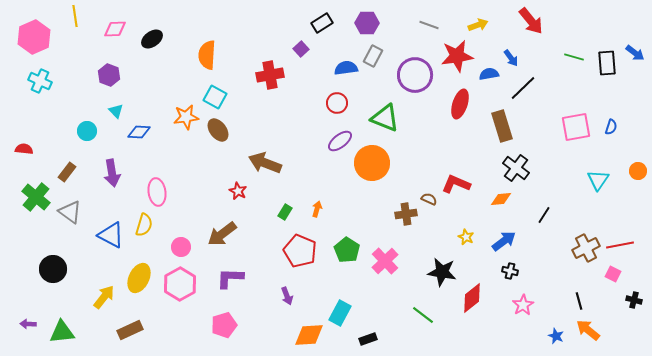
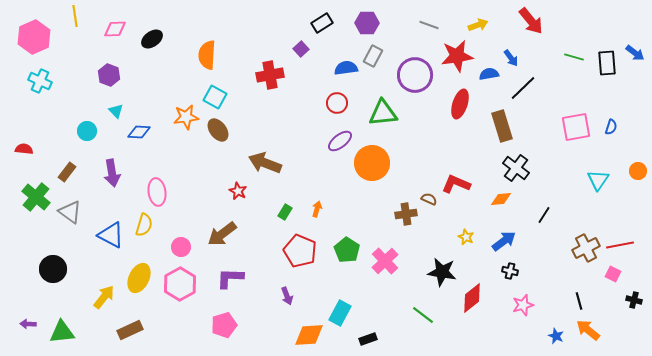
green triangle at (385, 118): moved 2 px left, 5 px up; rotated 28 degrees counterclockwise
pink star at (523, 305): rotated 15 degrees clockwise
